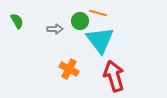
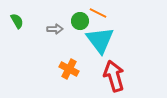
orange line: rotated 12 degrees clockwise
